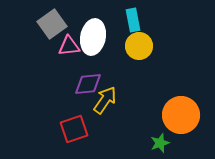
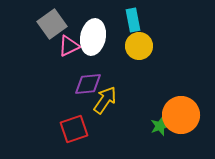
pink triangle: rotated 20 degrees counterclockwise
green star: moved 17 px up
